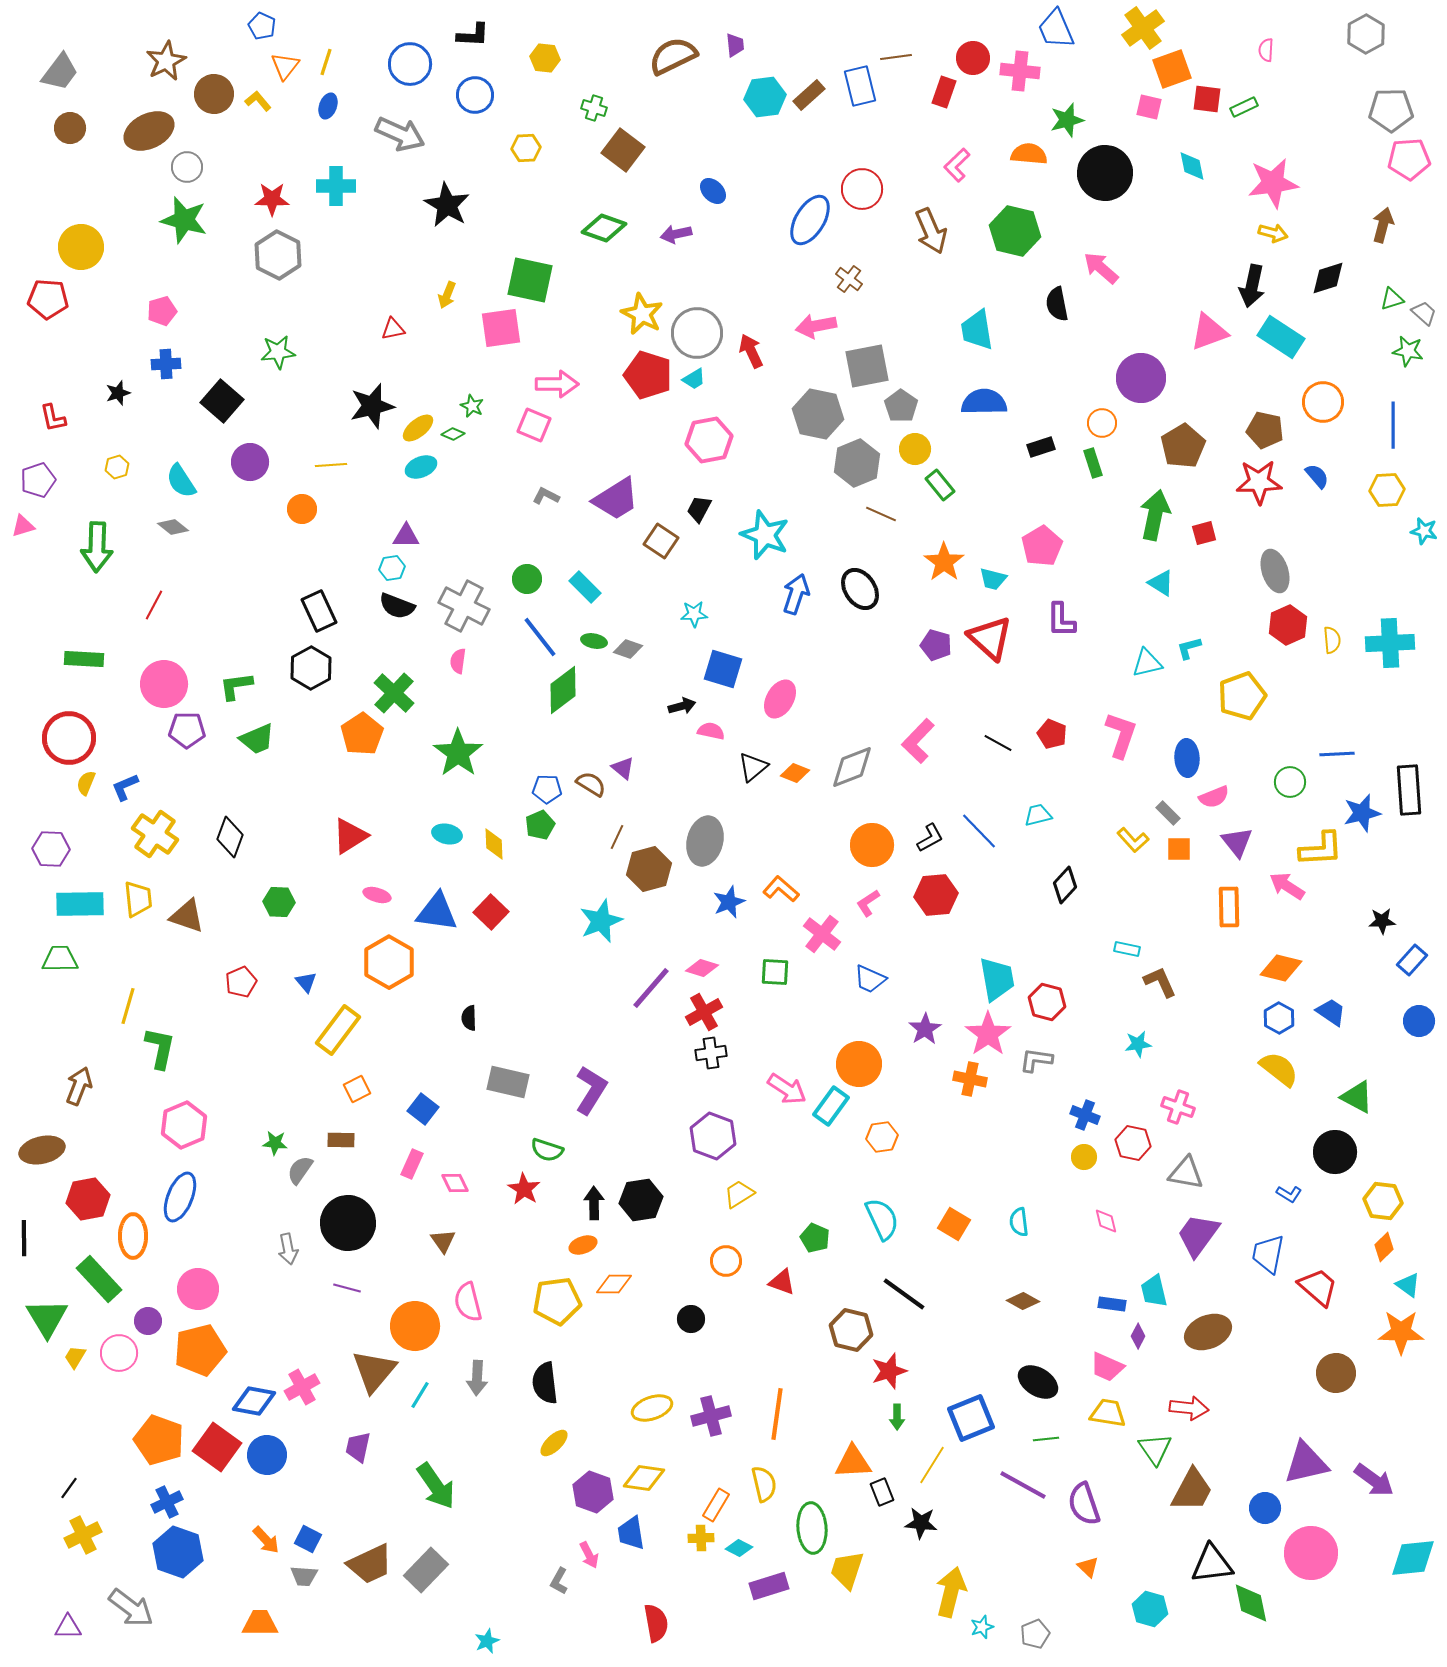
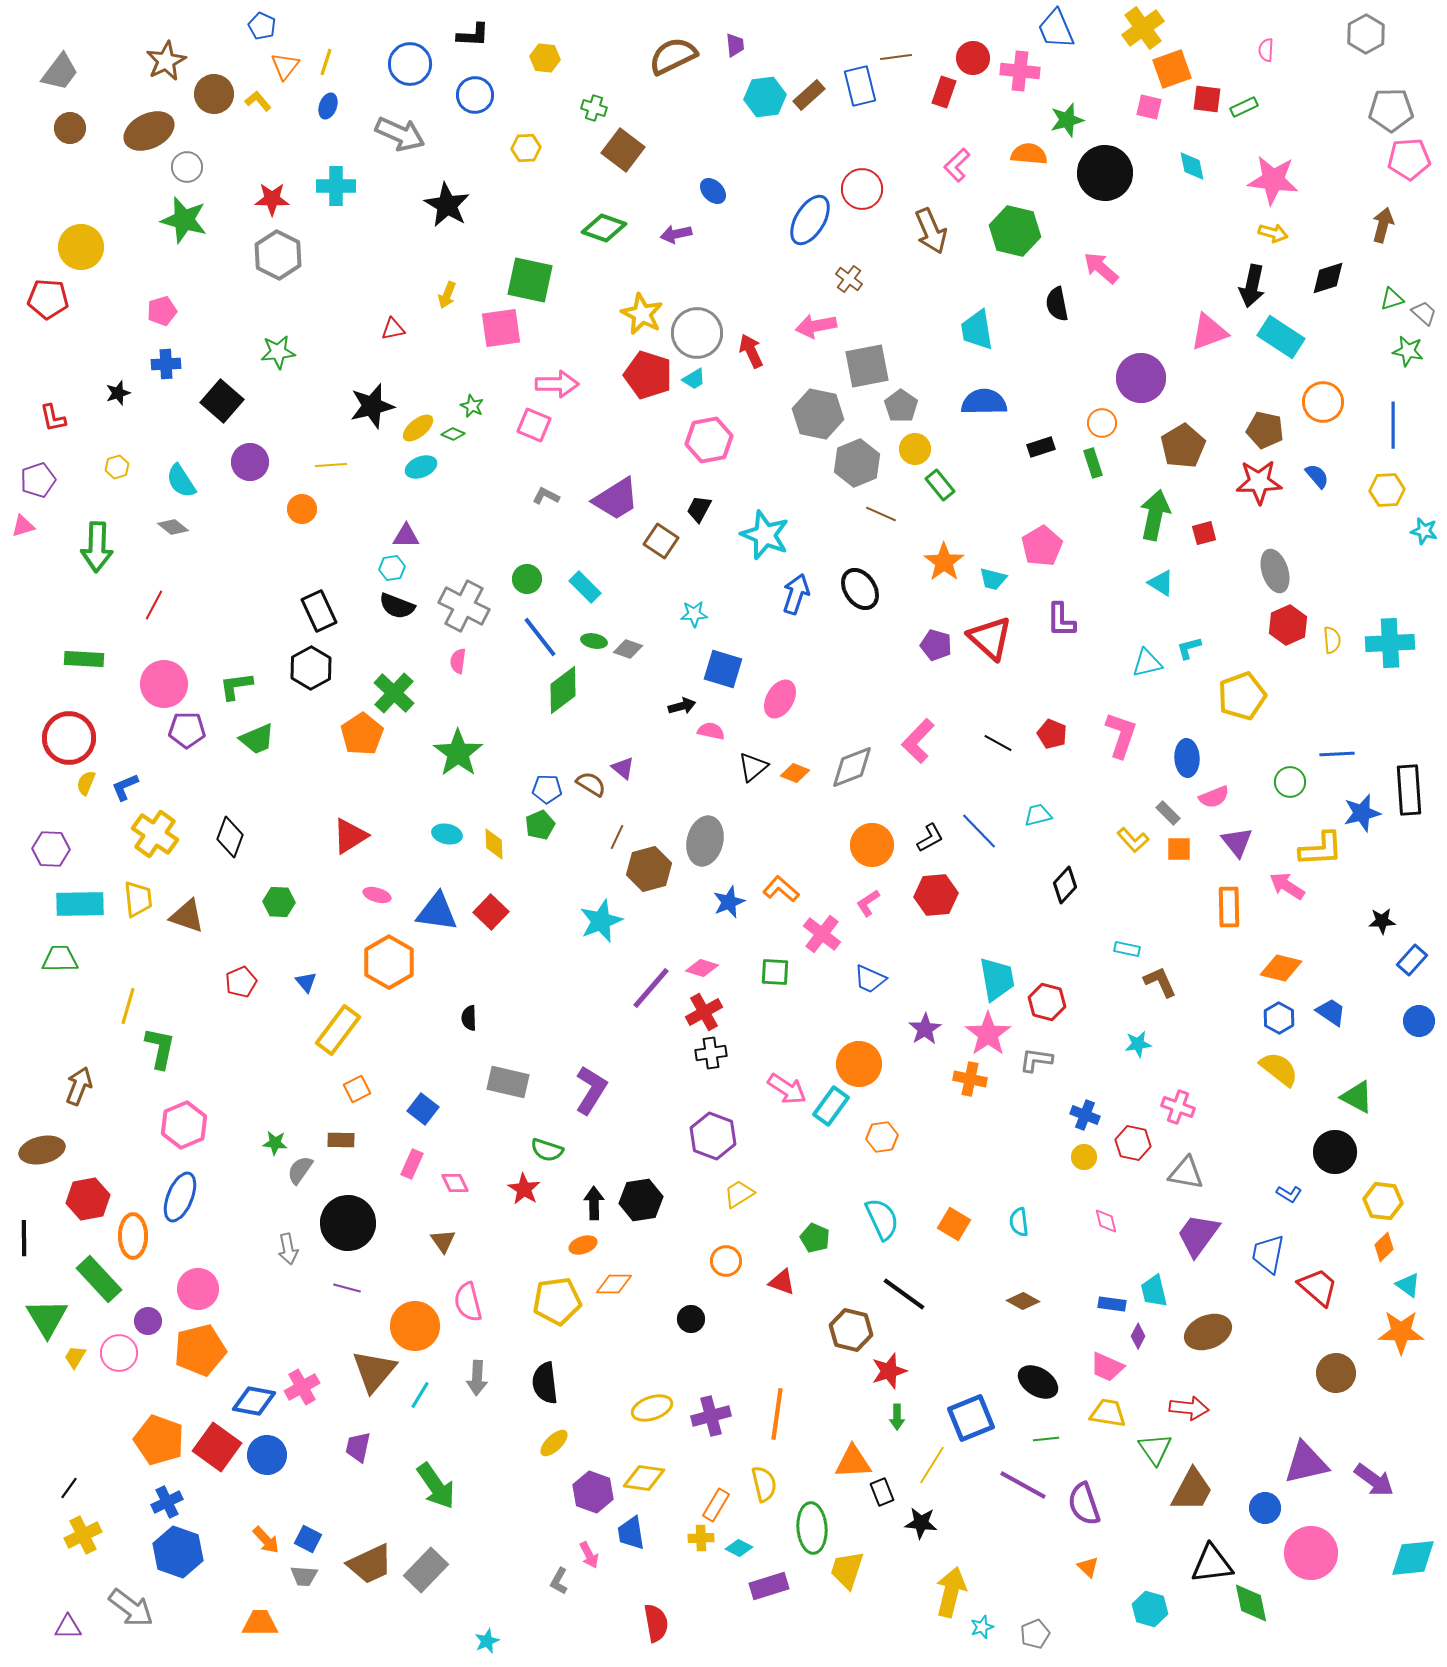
pink star at (1273, 183): moved 3 px up; rotated 15 degrees clockwise
